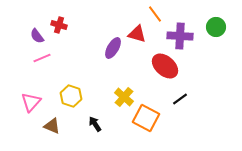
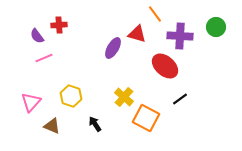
red cross: rotated 21 degrees counterclockwise
pink line: moved 2 px right
